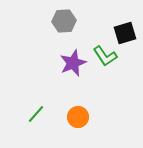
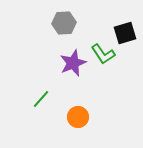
gray hexagon: moved 2 px down
green L-shape: moved 2 px left, 2 px up
green line: moved 5 px right, 15 px up
